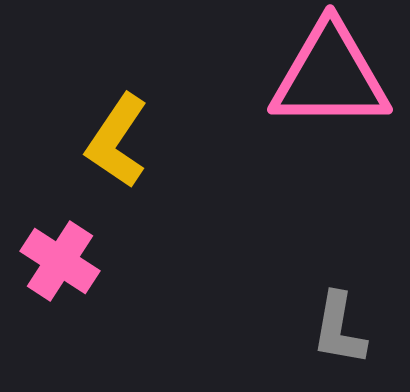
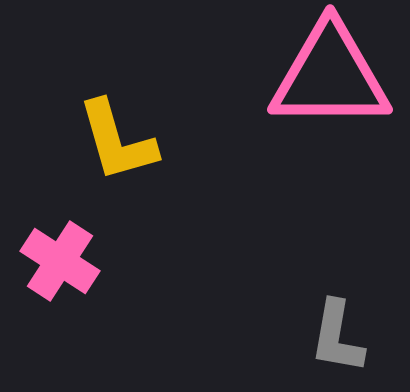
yellow L-shape: rotated 50 degrees counterclockwise
gray L-shape: moved 2 px left, 8 px down
